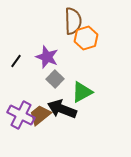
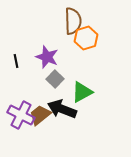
black line: rotated 48 degrees counterclockwise
